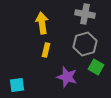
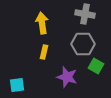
gray hexagon: moved 2 px left; rotated 15 degrees clockwise
yellow rectangle: moved 2 px left, 2 px down
green square: moved 1 px up
